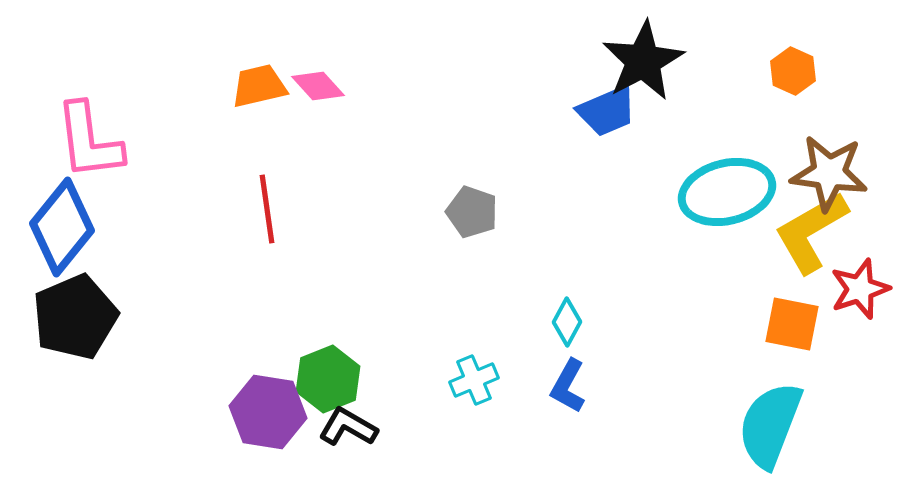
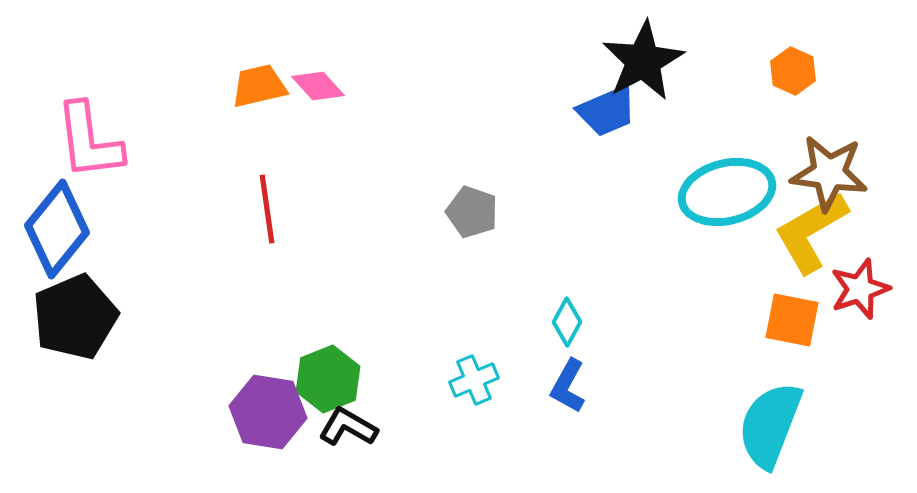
blue diamond: moved 5 px left, 2 px down
orange square: moved 4 px up
